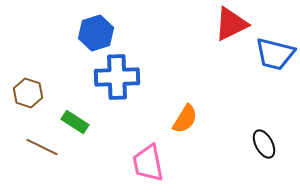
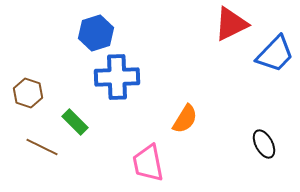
blue trapezoid: rotated 60 degrees counterclockwise
green rectangle: rotated 12 degrees clockwise
